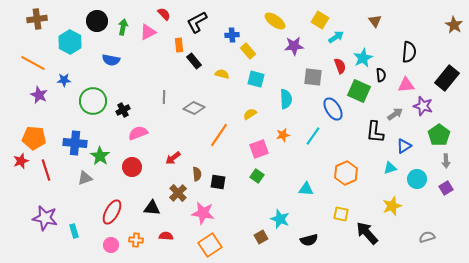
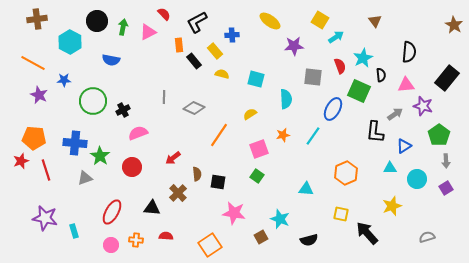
yellow ellipse at (275, 21): moved 5 px left
yellow rectangle at (248, 51): moved 33 px left
blue ellipse at (333, 109): rotated 60 degrees clockwise
cyan triangle at (390, 168): rotated 16 degrees clockwise
pink star at (203, 213): moved 31 px right
